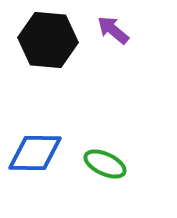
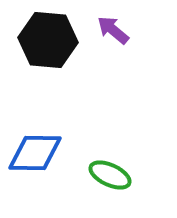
green ellipse: moved 5 px right, 11 px down
